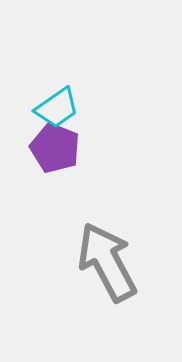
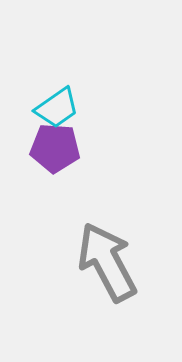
purple pentagon: rotated 18 degrees counterclockwise
